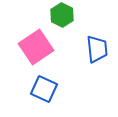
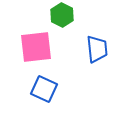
pink square: rotated 28 degrees clockwise
